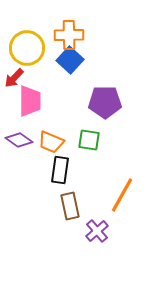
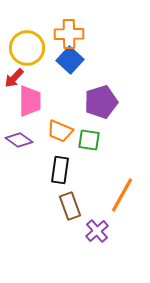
orange cross: moved 1 px up
purple pentagon: moved 4 px left; rotated 16 degrees counterclockwise
orange trapezoid: moved 9 px right, 11 px up
brown rectangle: rotated 8 degrees counterclockwise
